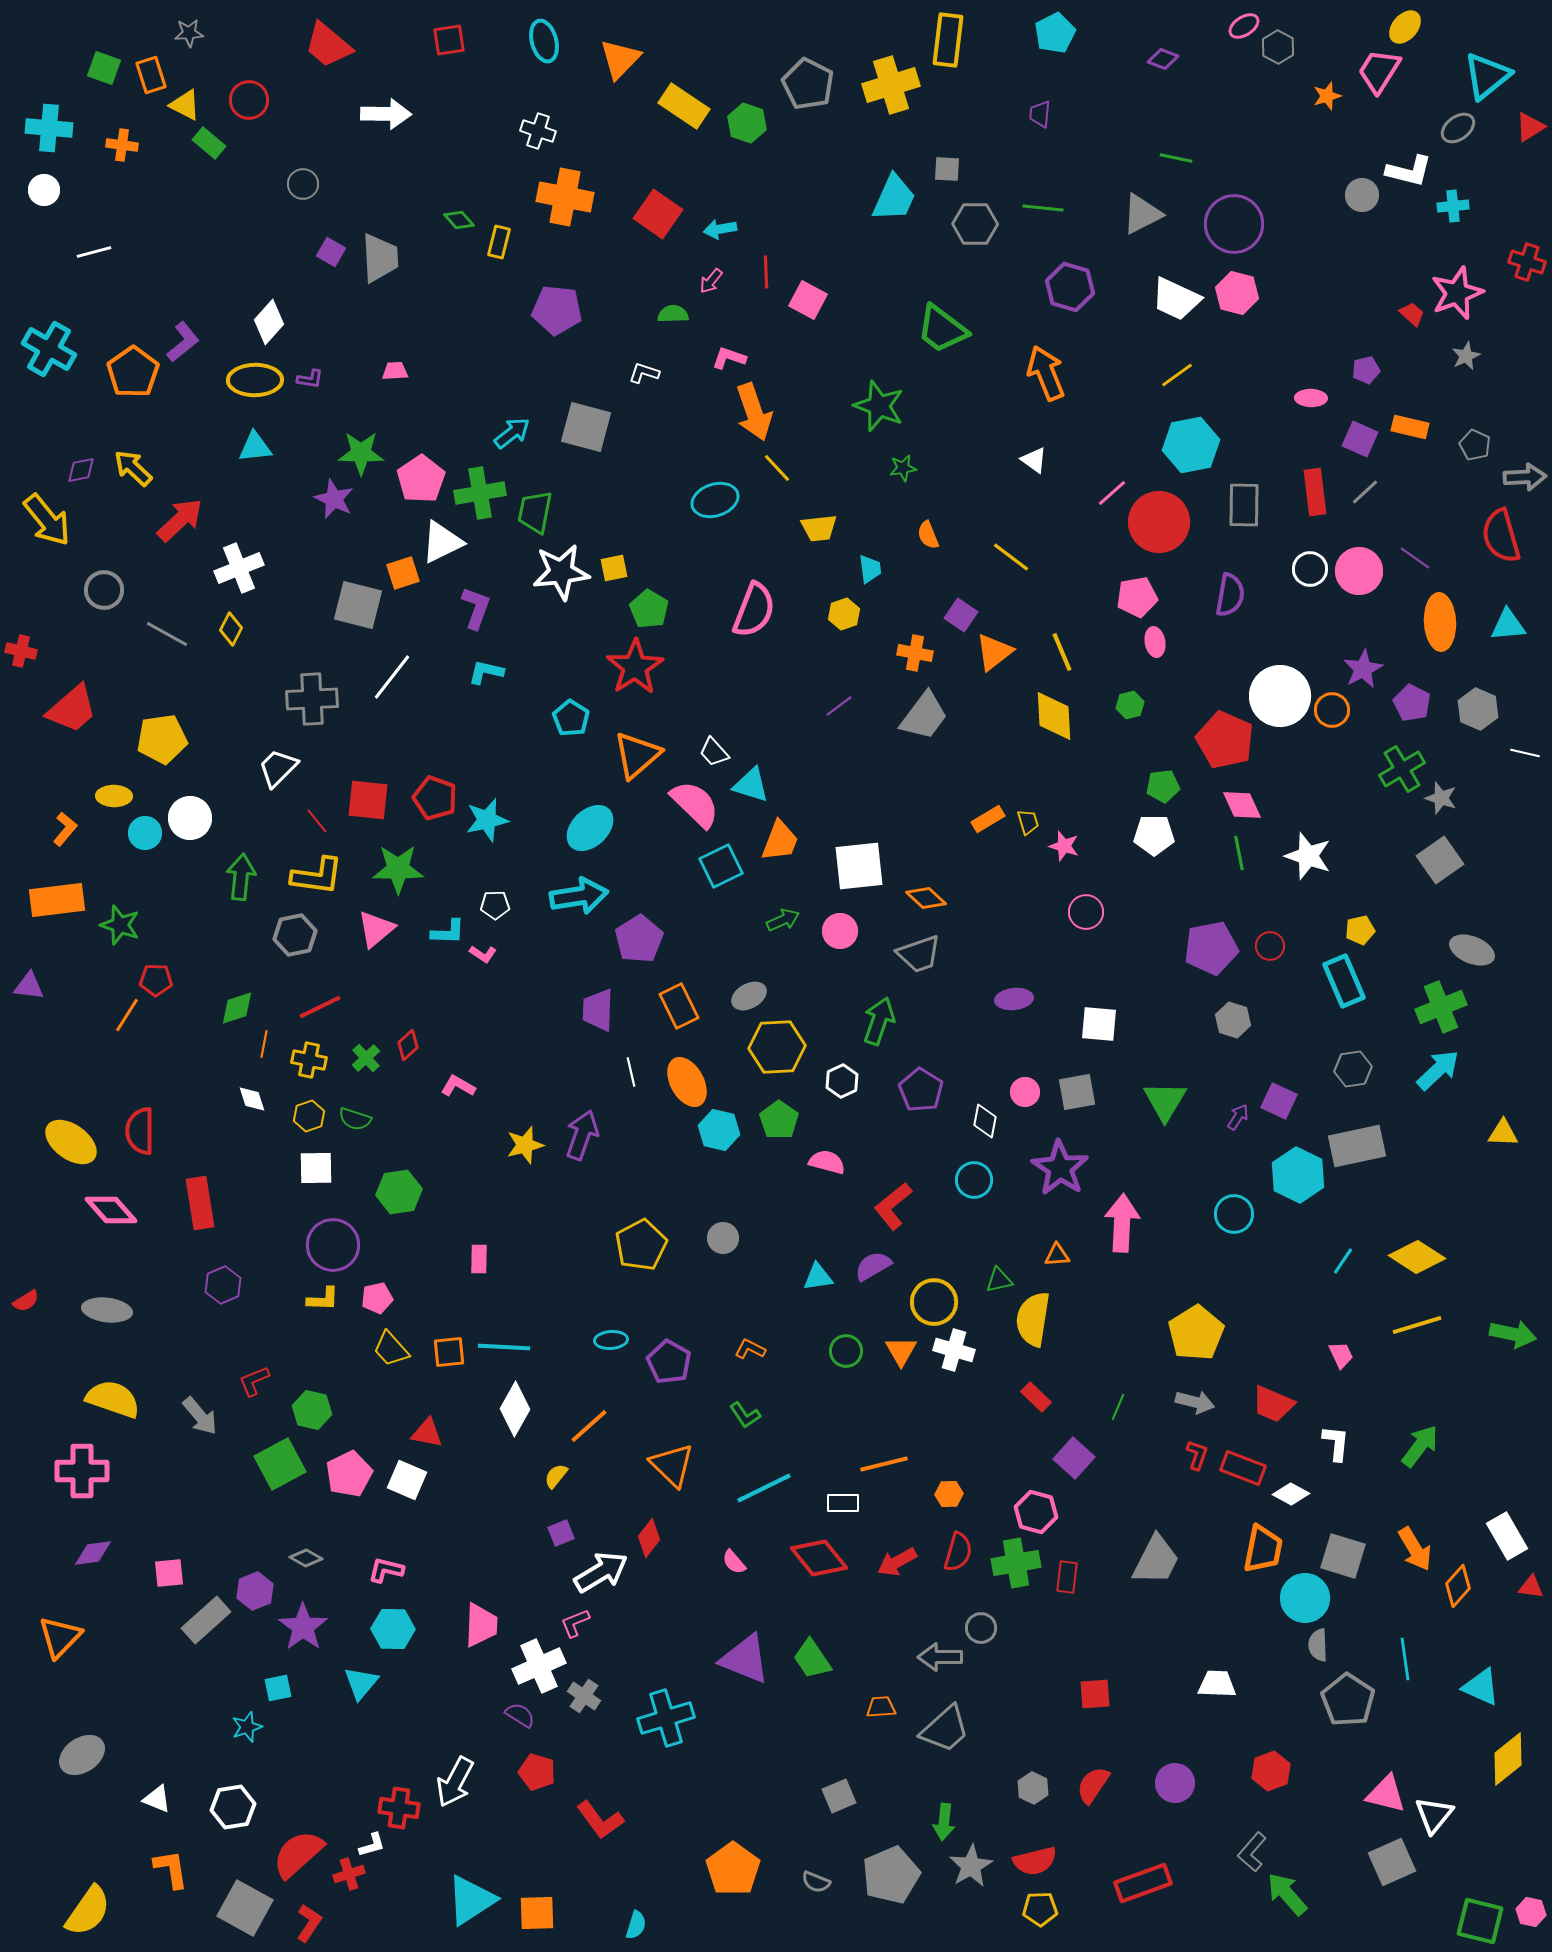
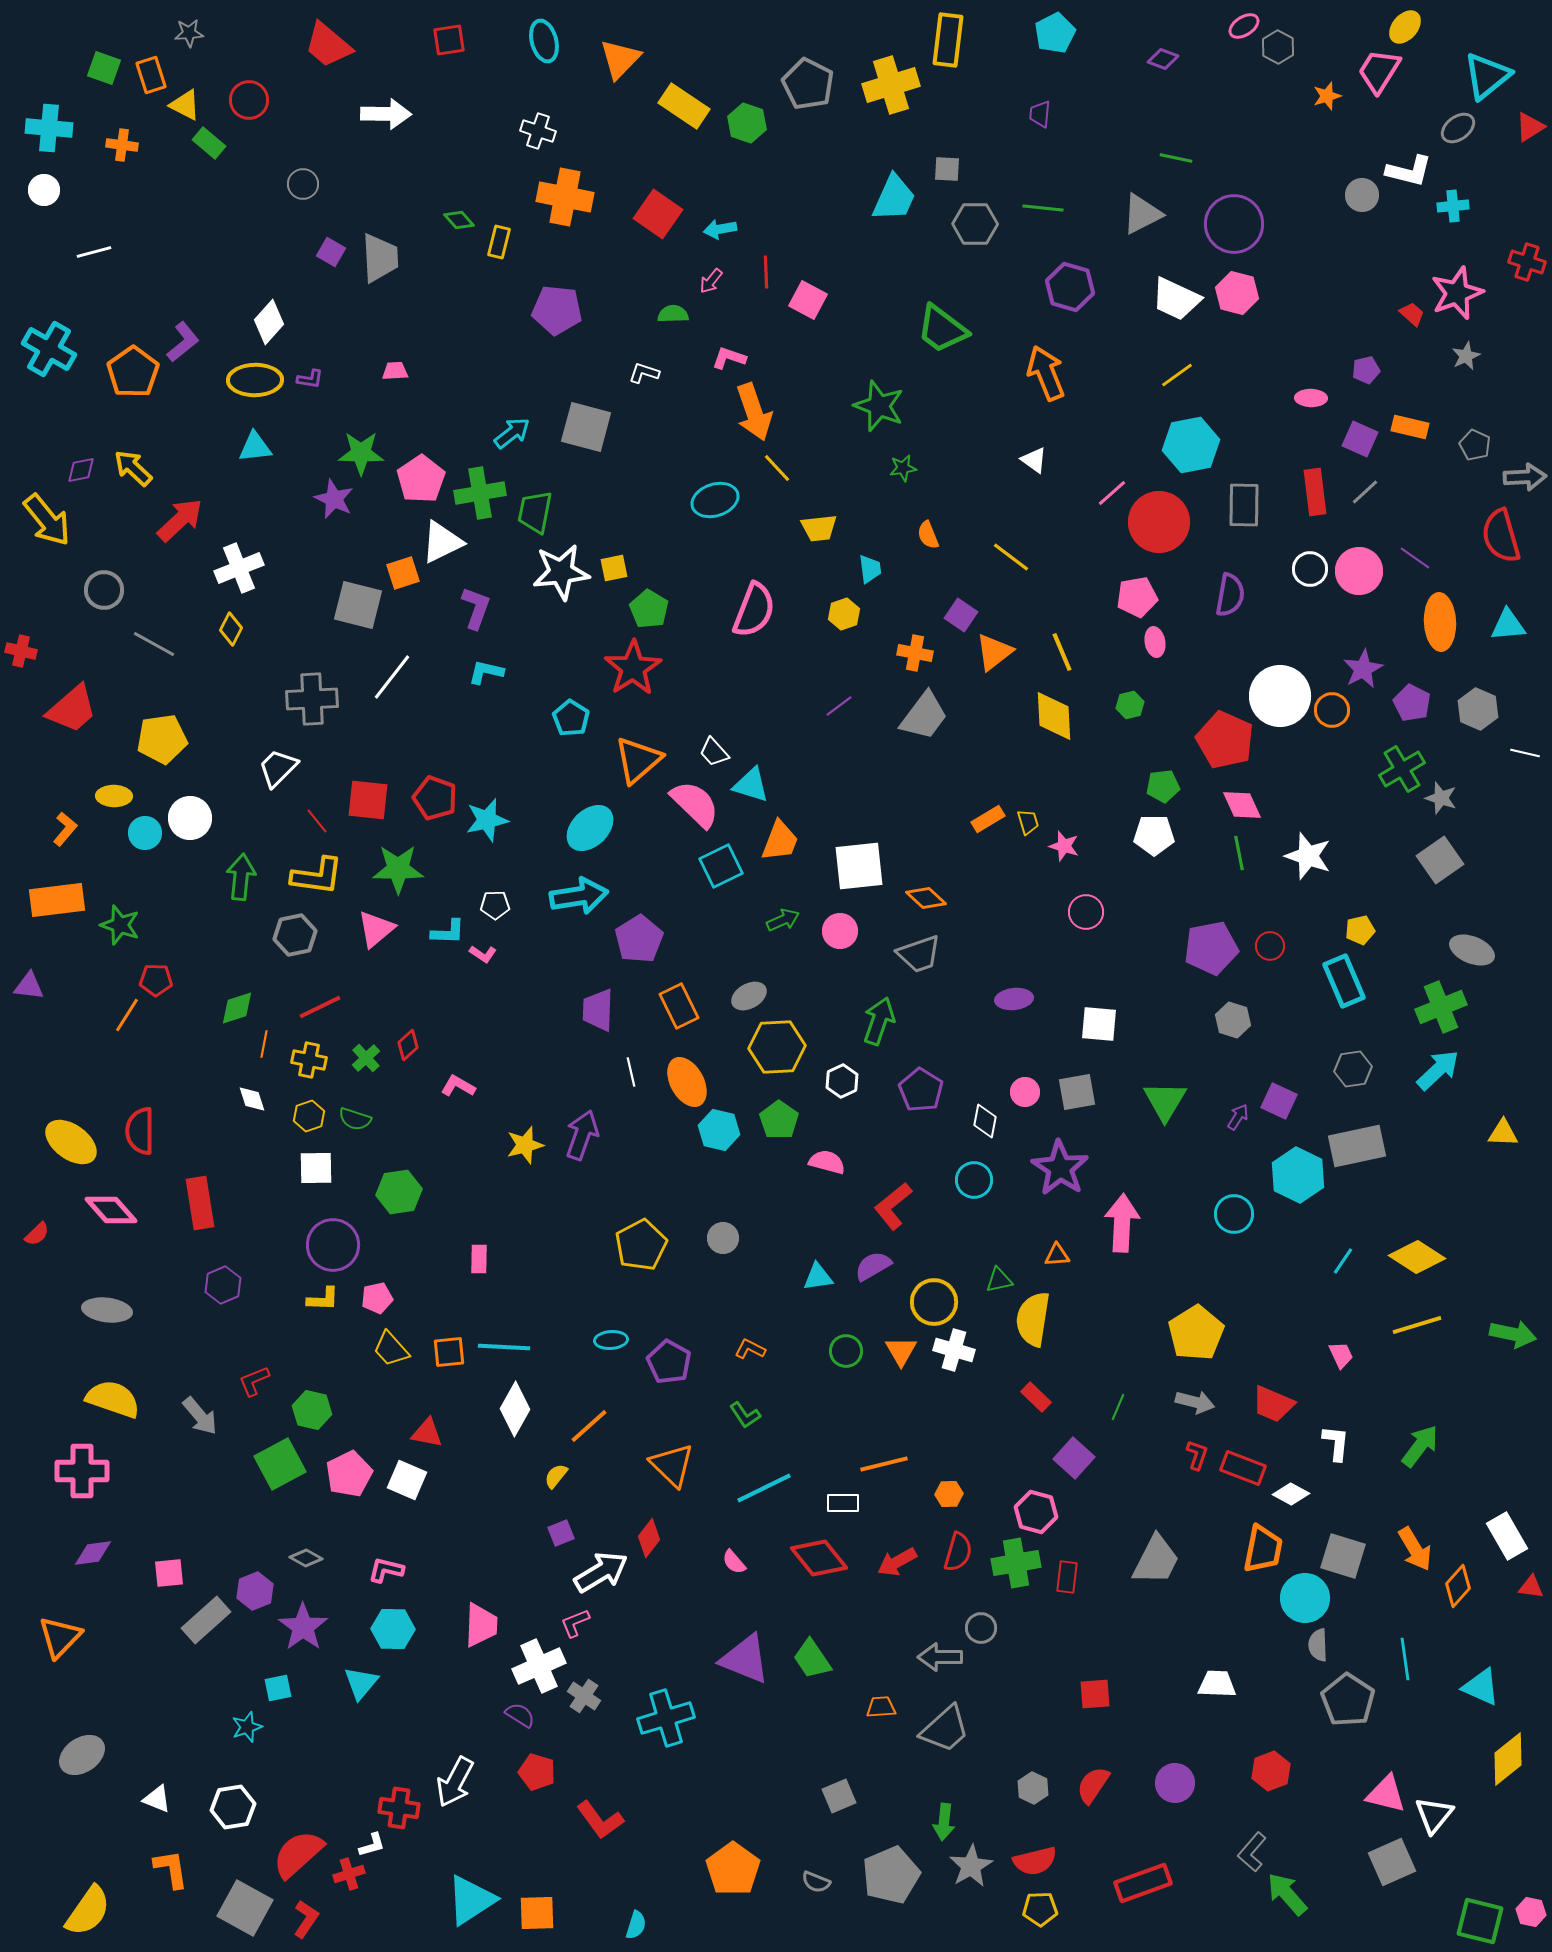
gray line at (167, 634): moved 13 px left, 10 px down
red star at (635, 667): moved 2 px left, 1 px down
orange triangle at (637, 755): moved 1 px right, 5 px down
red semicircle at (26, 1301): moved 11 px right, 67 px up; rotated 12 degrees counterclockwise
red L-shape at (309, 1923): moved 3 px left, 4 px up
